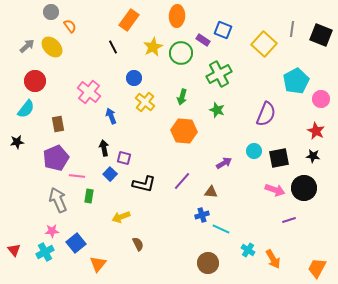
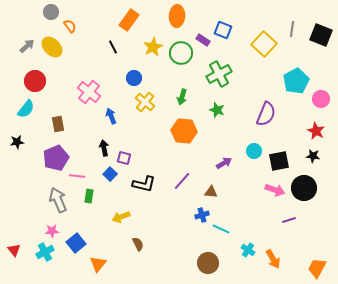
black square at (279, 158): moved 3 px down
